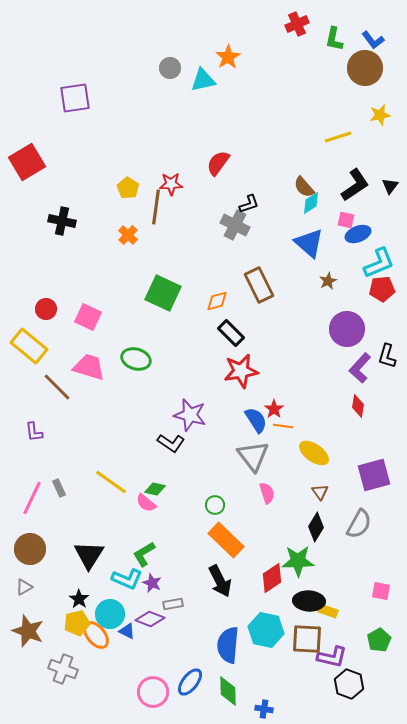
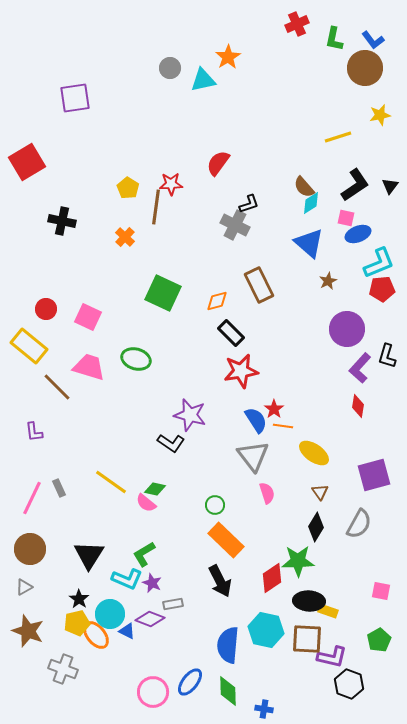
pink square at (346, 220): moved 2 px up
orange cross at (128, 235): moved 3 px left, 2 px down
